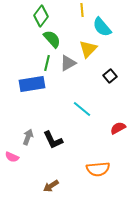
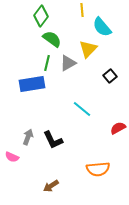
green semicircle: rotated 12 degrees counterclockwise
